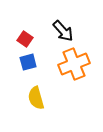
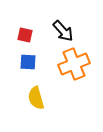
red square: moved 4 px up; rotated 21 degrees counterclockwise
blue square: rotated 18 degrees clockwise
